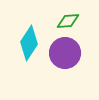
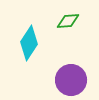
purple circle: moved 6 px right, 27 px down
